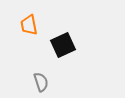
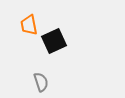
black square: moved 9 px left, 4 px up
